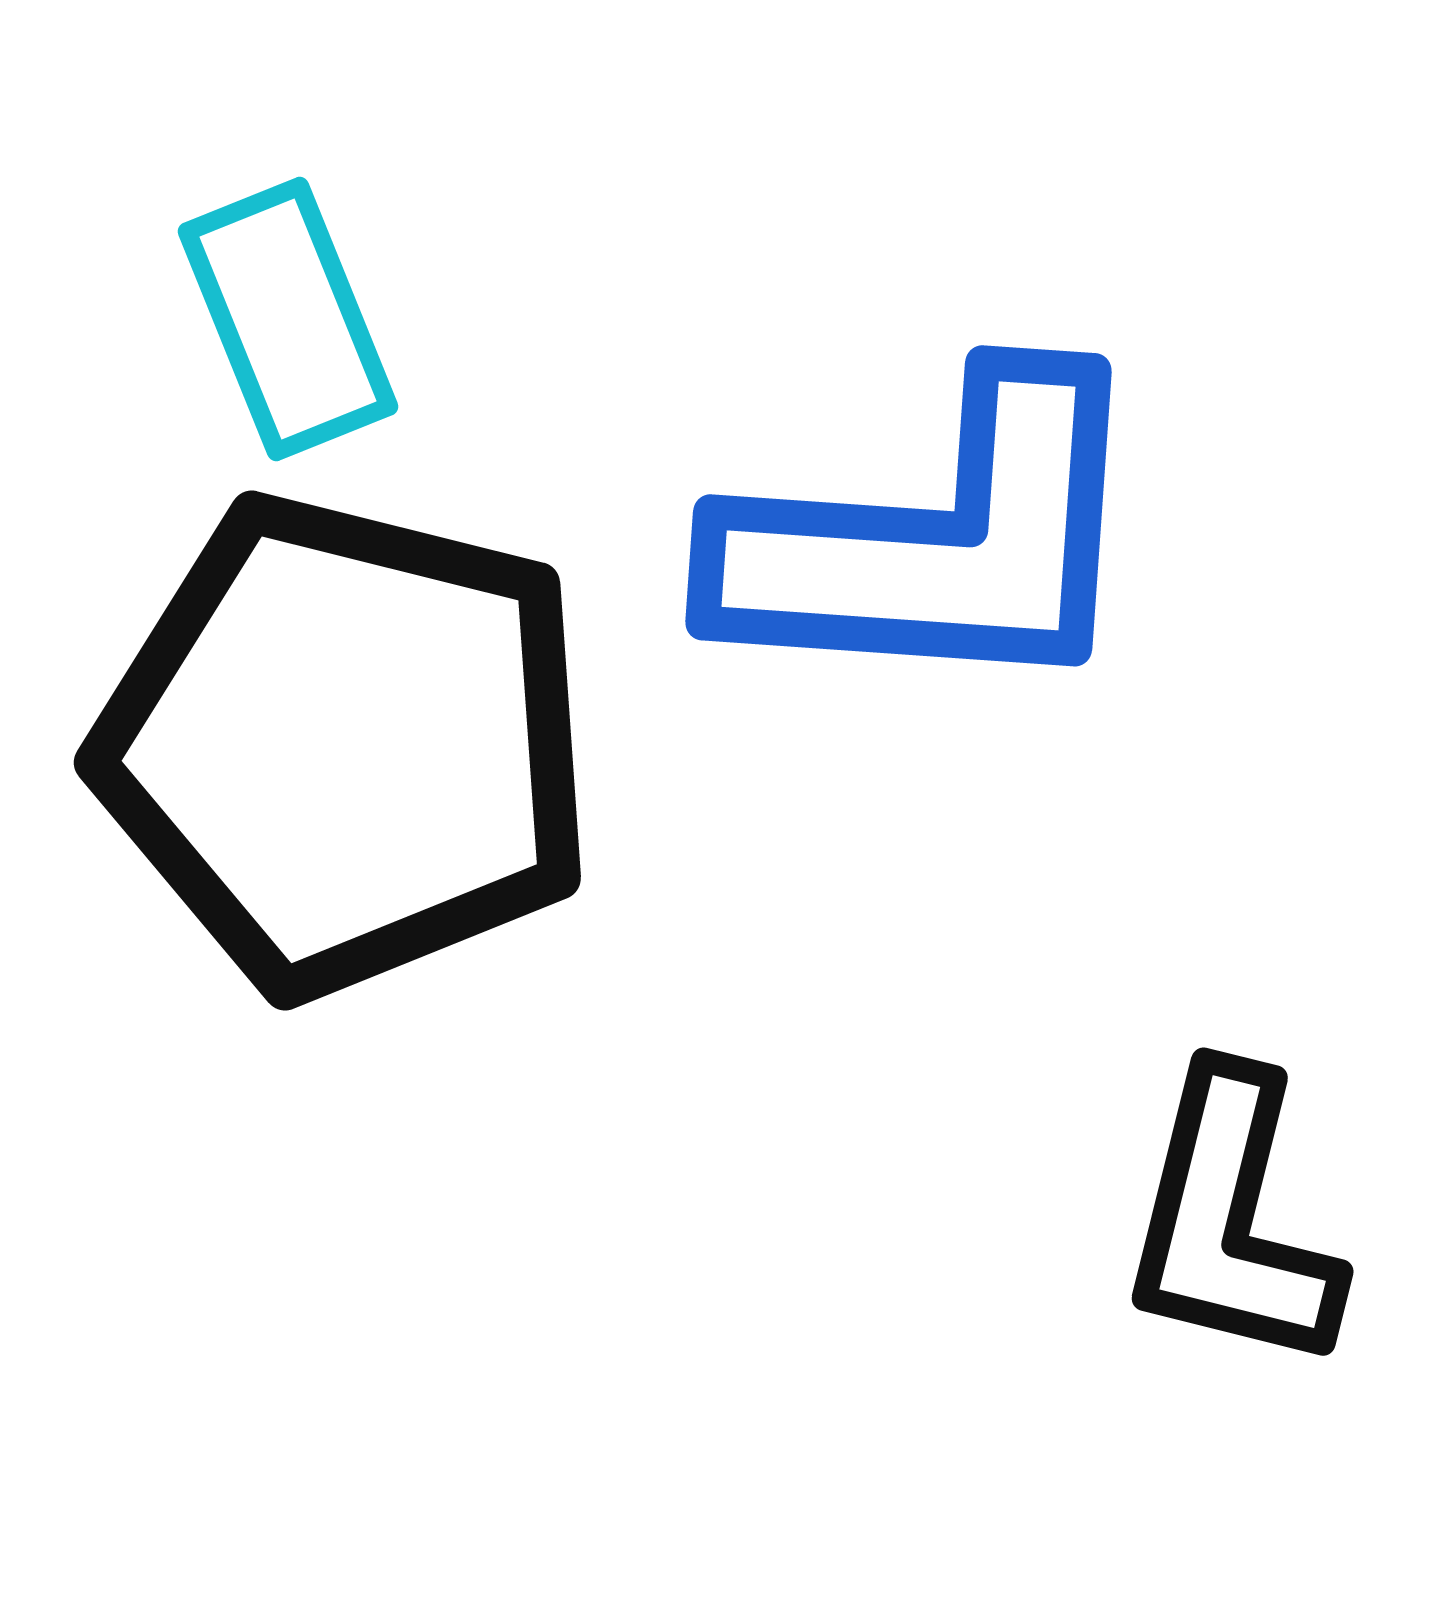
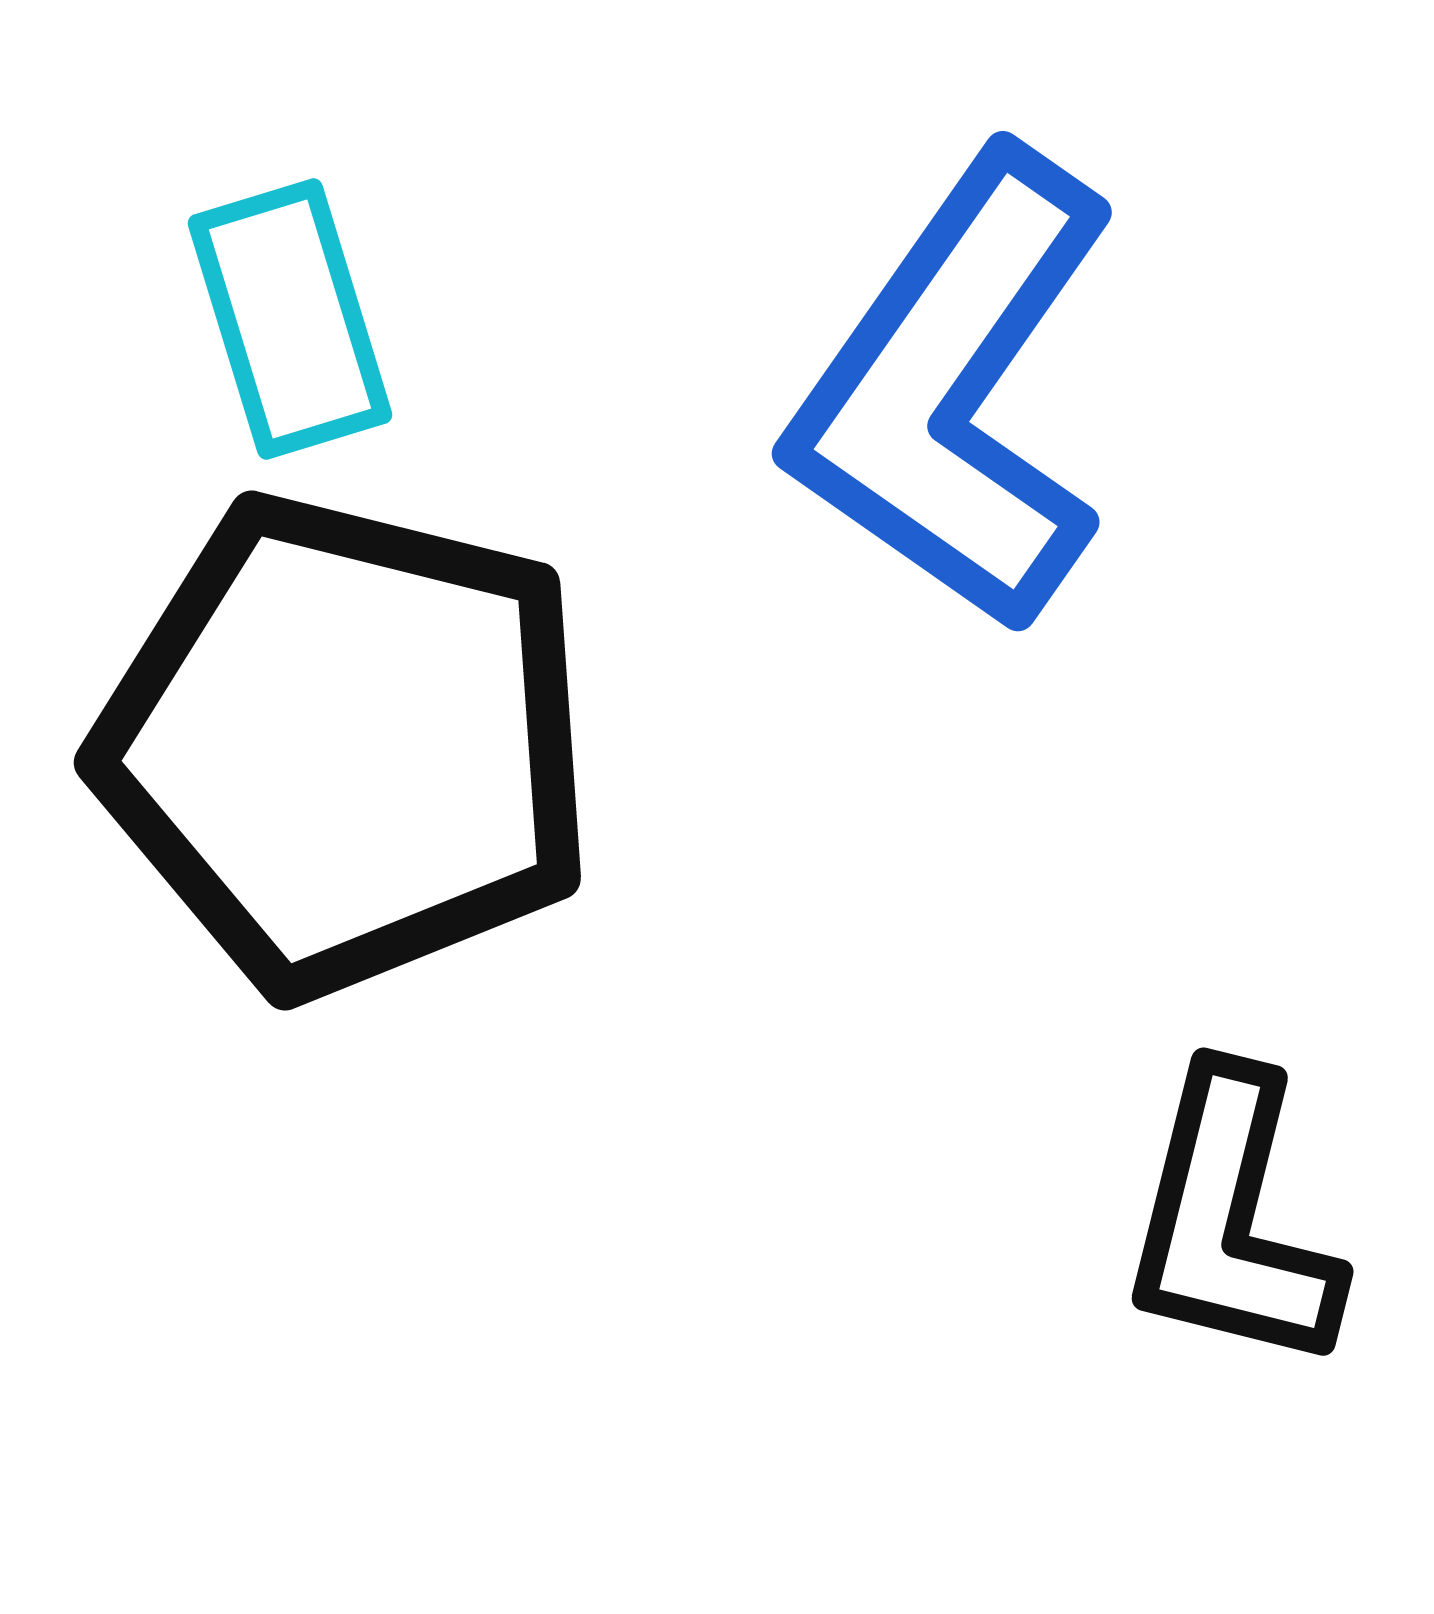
cyan rectangle: moved 2 px right; rotated 5 degrees clockwise
blue L-shape: moved 18 px right, 149 px up; rotated 121 degrees clockwise
